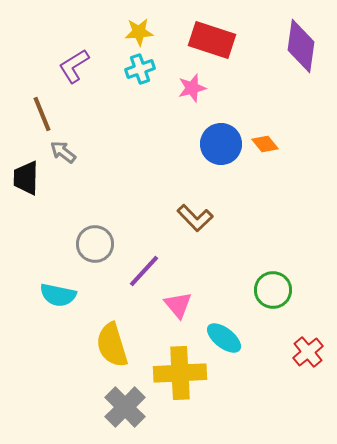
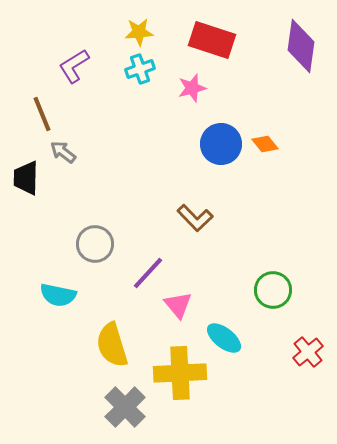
purple line: moved 4 px right, 2 px down
